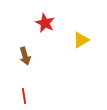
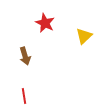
yellow triangle: moved 3 px right, 4 px up; rotated 12 degrees counterclockwise
